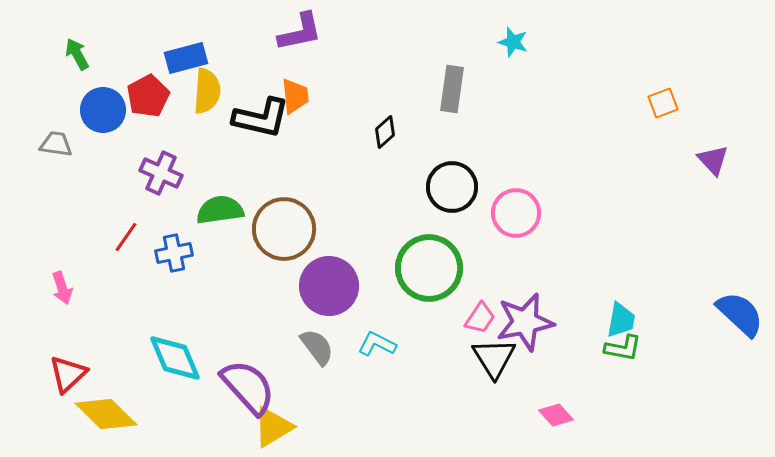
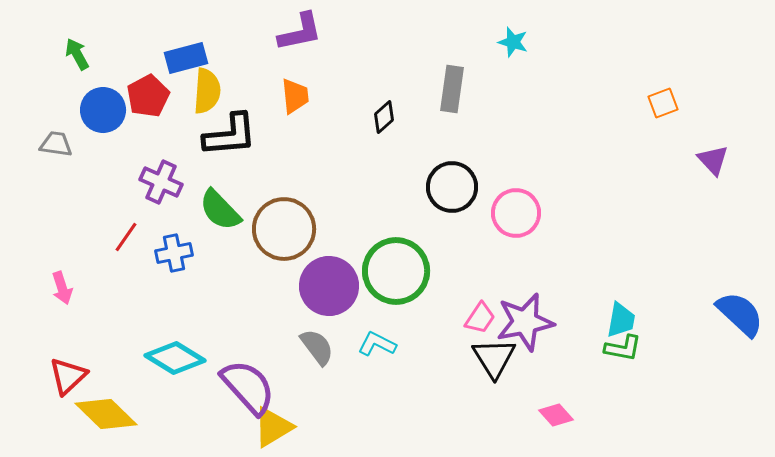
black L-shape: moved 31 px left, 17 px down; rotated 18 degrees counterclockwise
black diamond: moved 1 px left, 15 px up
purple cross: moved 9 px down
green semicircle: rotated 126 degrees counterclockwise
green circle: moved 33 px left, 3 px down
cyan diamond: rotated 36 degrees counterclockwise
red triangle: moved 2 px down
